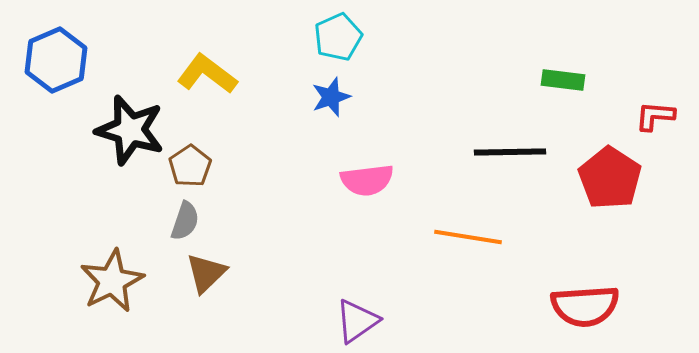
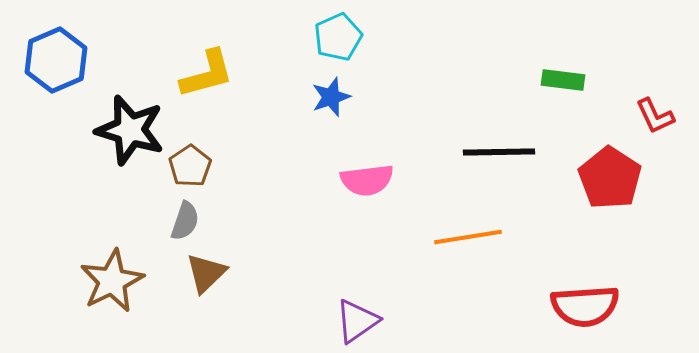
yellow L-shape: rotated 128 degrees clockwise
red L-shape: rotated 120 degrees counterclockwise
black line: moved 11 px left
orange line: rotated 18 degrees counterclockwise
